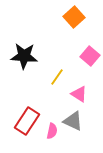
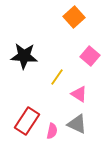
gray triangle: moved 4 px right, 3 px down
